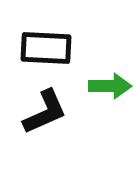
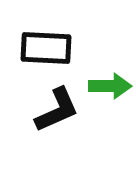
black L-shape: moved 12 px right, 2 px up
